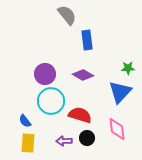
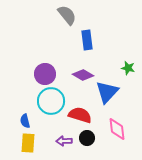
green star: rotated 16 degrees clockwise
blue triangle: moved 13 px left
blue semicircle: rotated 24 degrees clockwise
